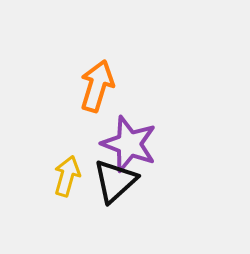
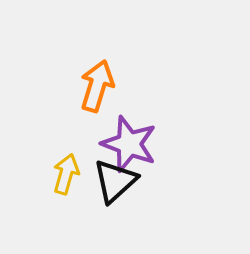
yellow arrow: moved 1 px left, 2 px up
